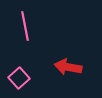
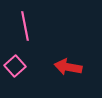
pink square: moved 4 px left, 12 px up
